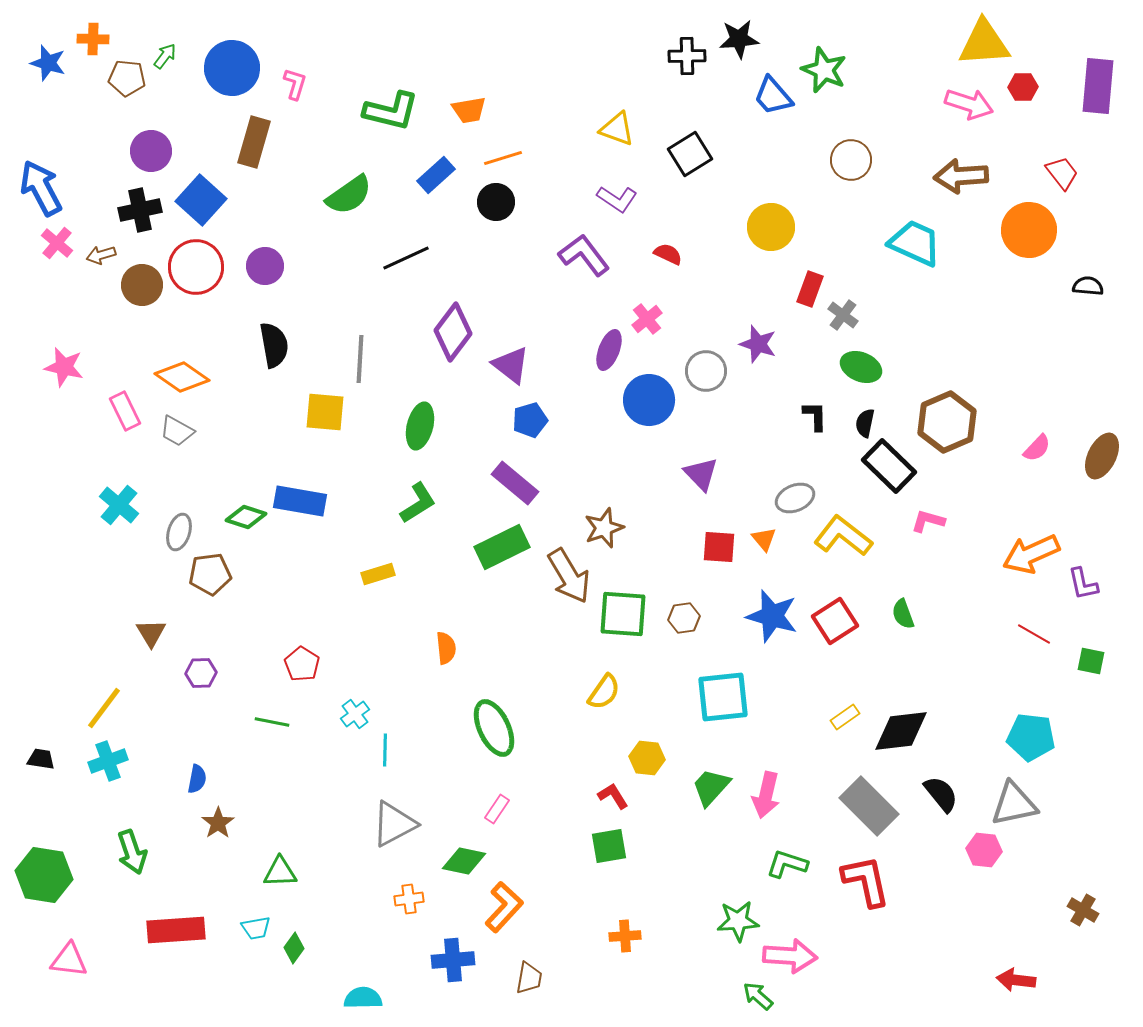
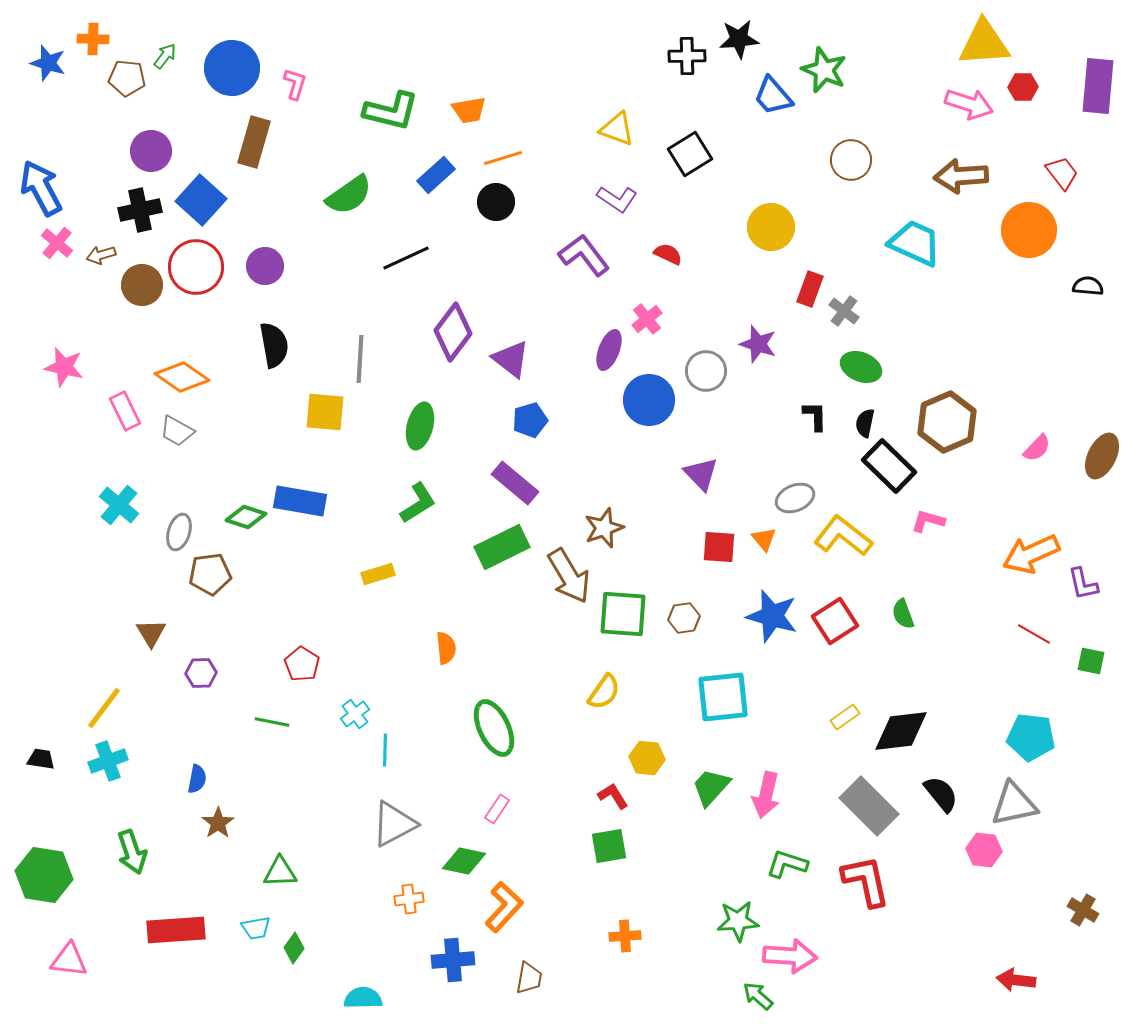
gray cross at (843, 315): moved 1 px right, 4 px up
purple triangle at (511, 365): moved 6 px up
